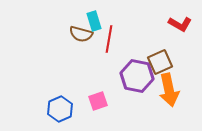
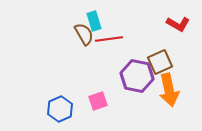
red L-shape: moved 2 px left
brown semicircle: moved 3 px right; rotated 135 degrees counterclockwise
red line: rotated 72 degrees clockwise
